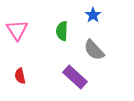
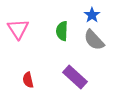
blue star: moved 1 px left
pink triangle: moved 1 px right, 1 px up
gray semicircle: moved 10 px up
red semicircle: moved 8 px right, 4 px down
